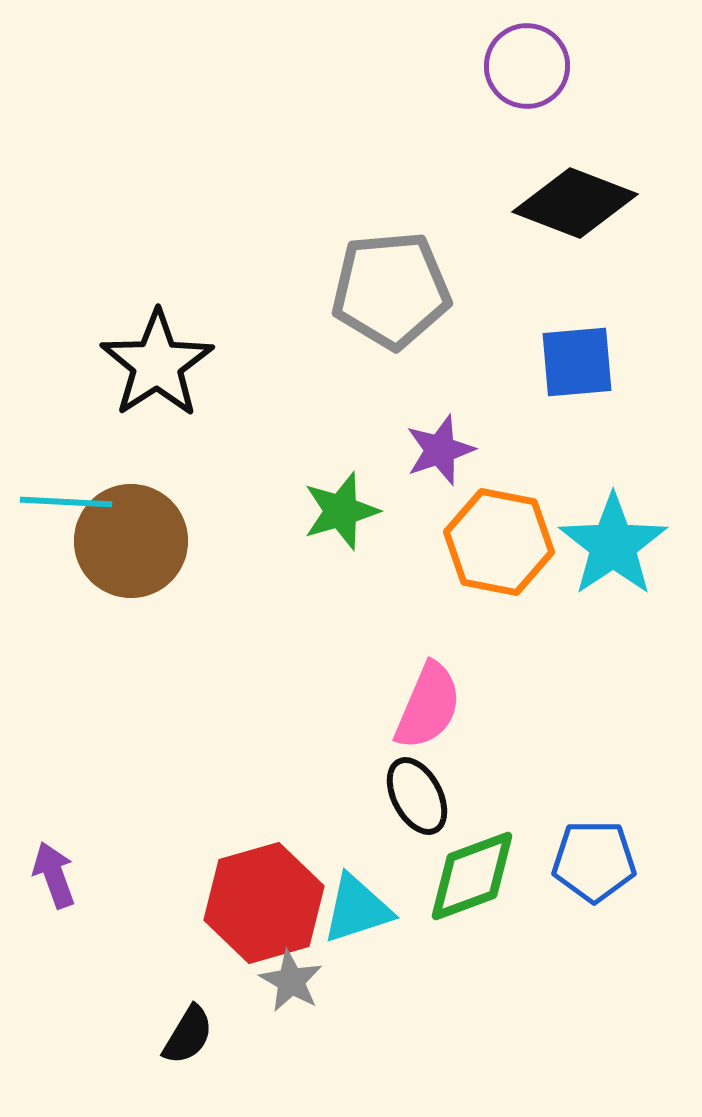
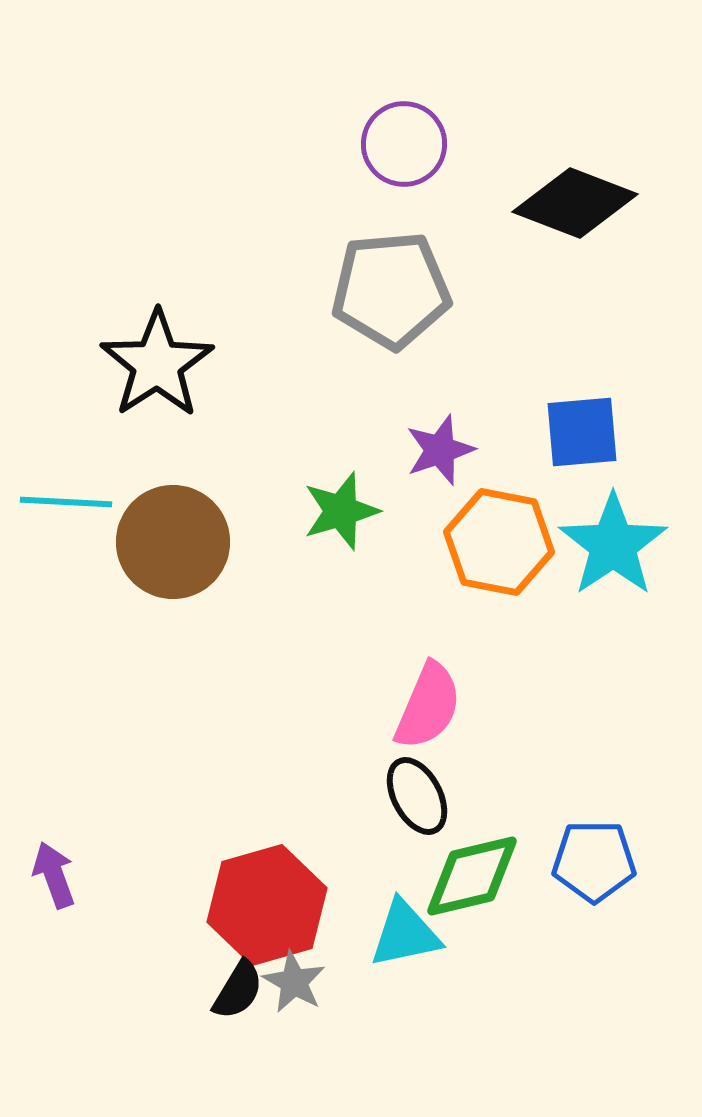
purple circle: moved 123 px left, 78 px down
blue square: moved 5 px right, 70 px down
brown circle: moved 42 px right, 1 px down
green diamond: rotated 7 degrees clockwise
red hexagon: moved 3 px right, 2 px down
cyan triangle: moved 48 px right, 25 px down; rotated 6 degrees clockwise
gray star: moved 3 px right, 1 px down
black semicircle: moved 50 px right, 45 px up
